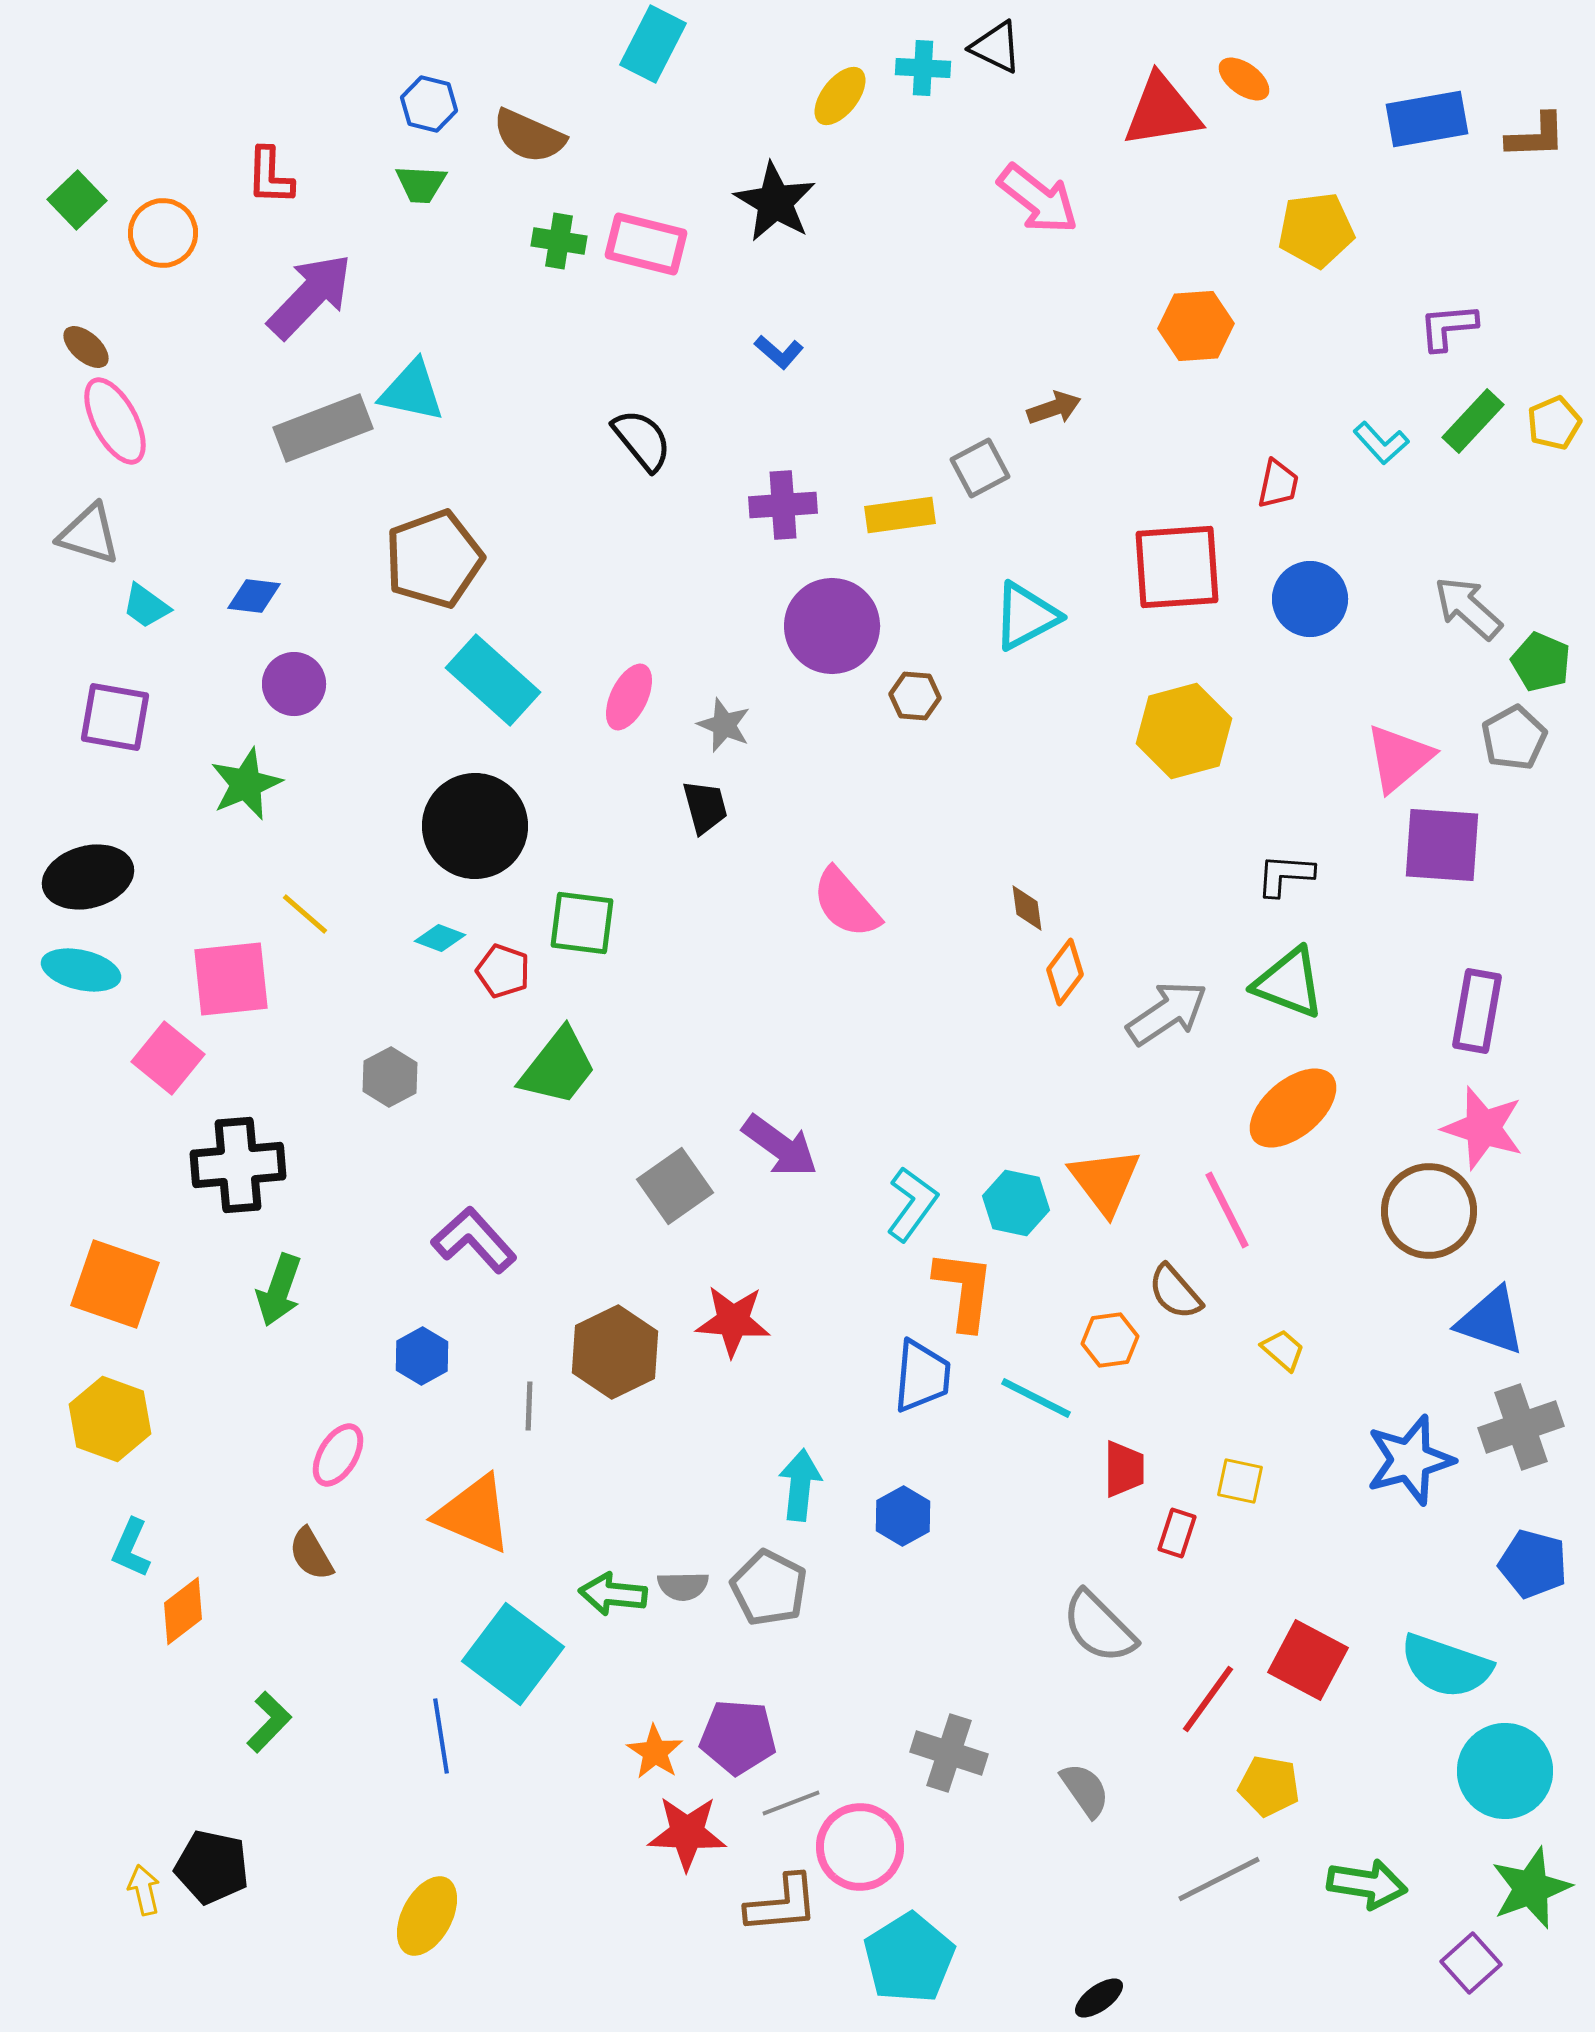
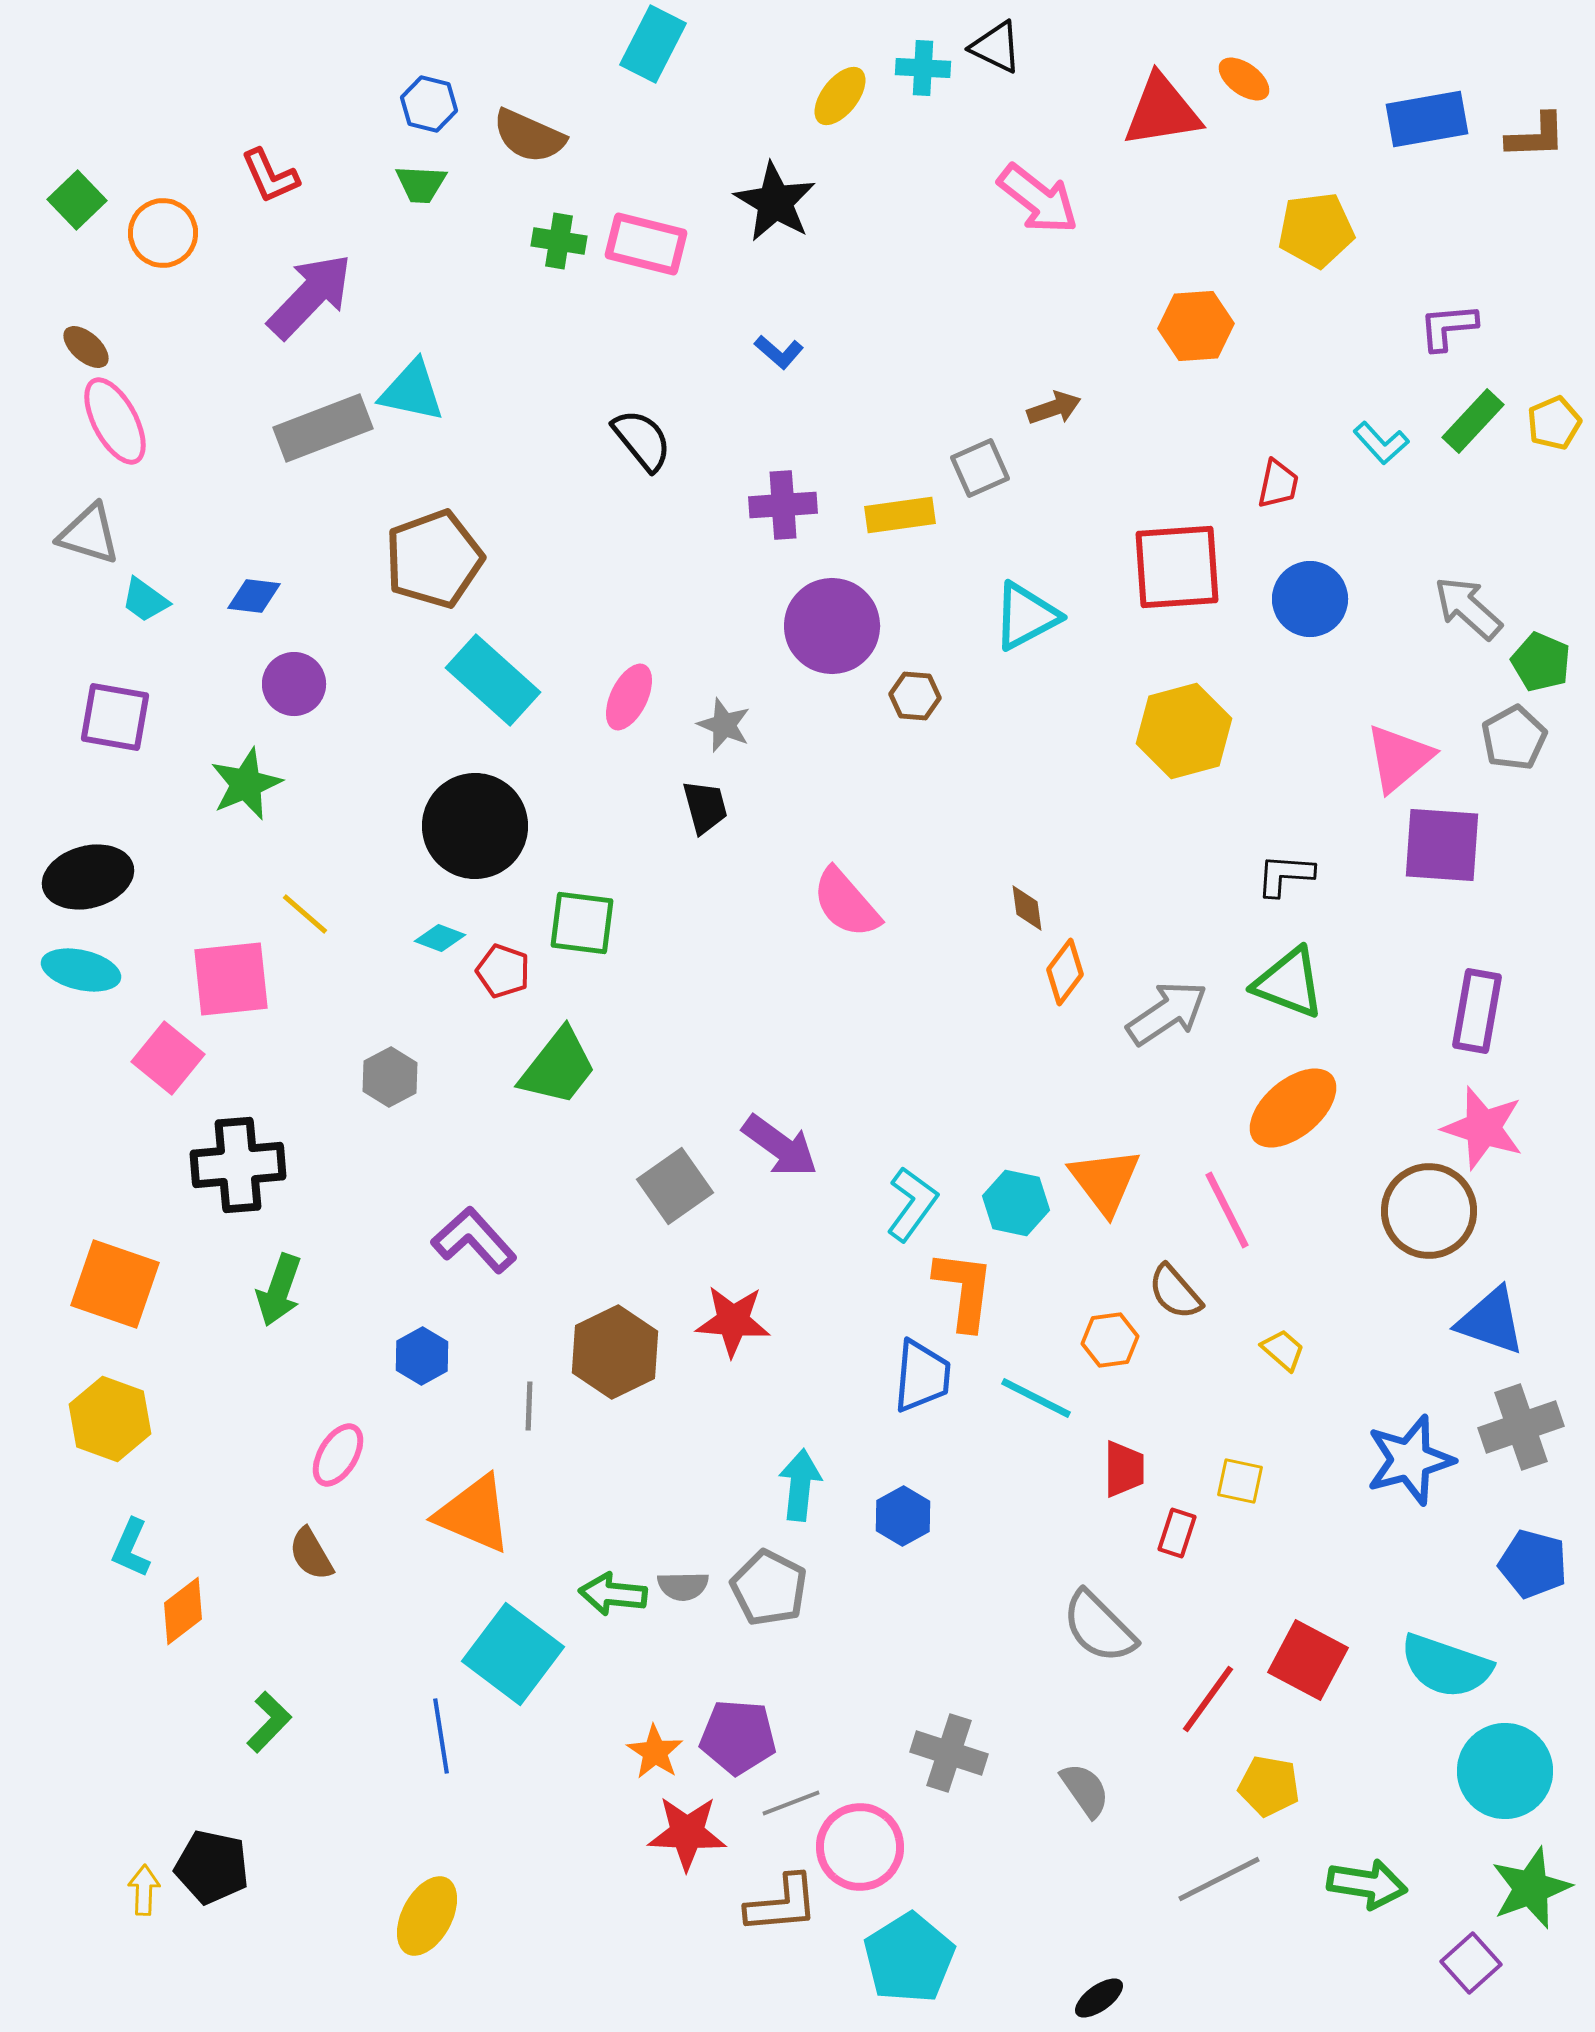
red L-shape at (270, 176): rotated 26 degrees counterclockwise
gray square at (980, 468): rotated 4 degrees clockwise
cyan trapezoid at (146, 606): moved 1 px left, 6 px up
yellow arrow at (144, 1890): rotated 15 degrees clockwise
